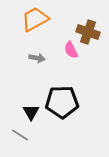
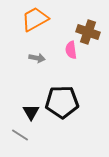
pink semicircle: rotated 18 degrees clockwise
